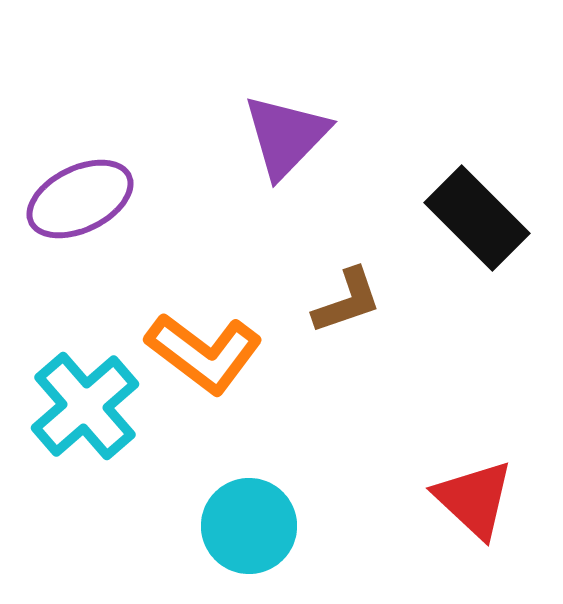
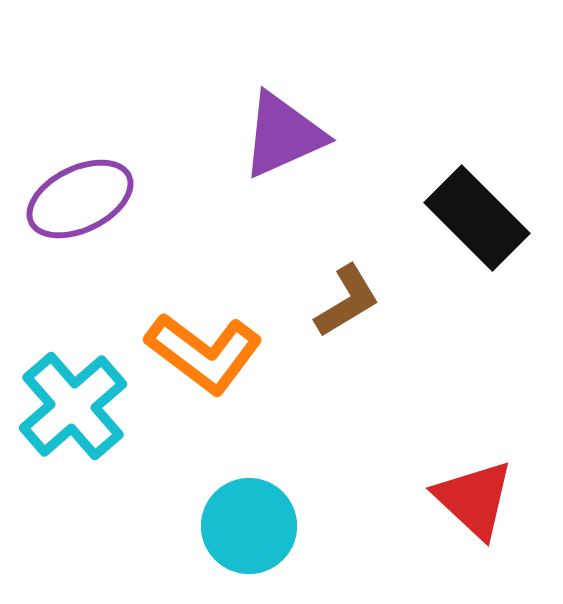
purple triangle: moved 3 px left, 1 px up; rotated 22 degrees clockwise
brown L-shape: rotated 12 degrees counterclockwise
cyan cross: moved 12 px left
